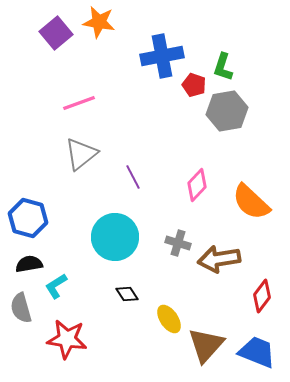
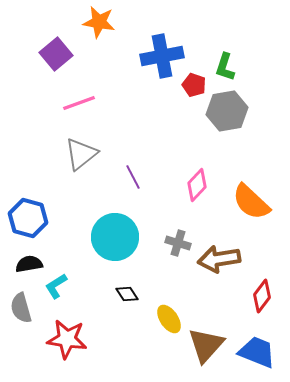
purple square: moved 21 px down
green L-shape: moved 2 px right
